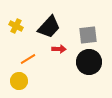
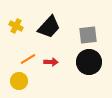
red arrow: moved 8 px left, 13 px down
